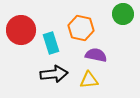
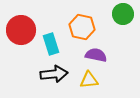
orange hexagon: moved 1 px right, 1 px up
cyan rectangle: moved 1 px down
